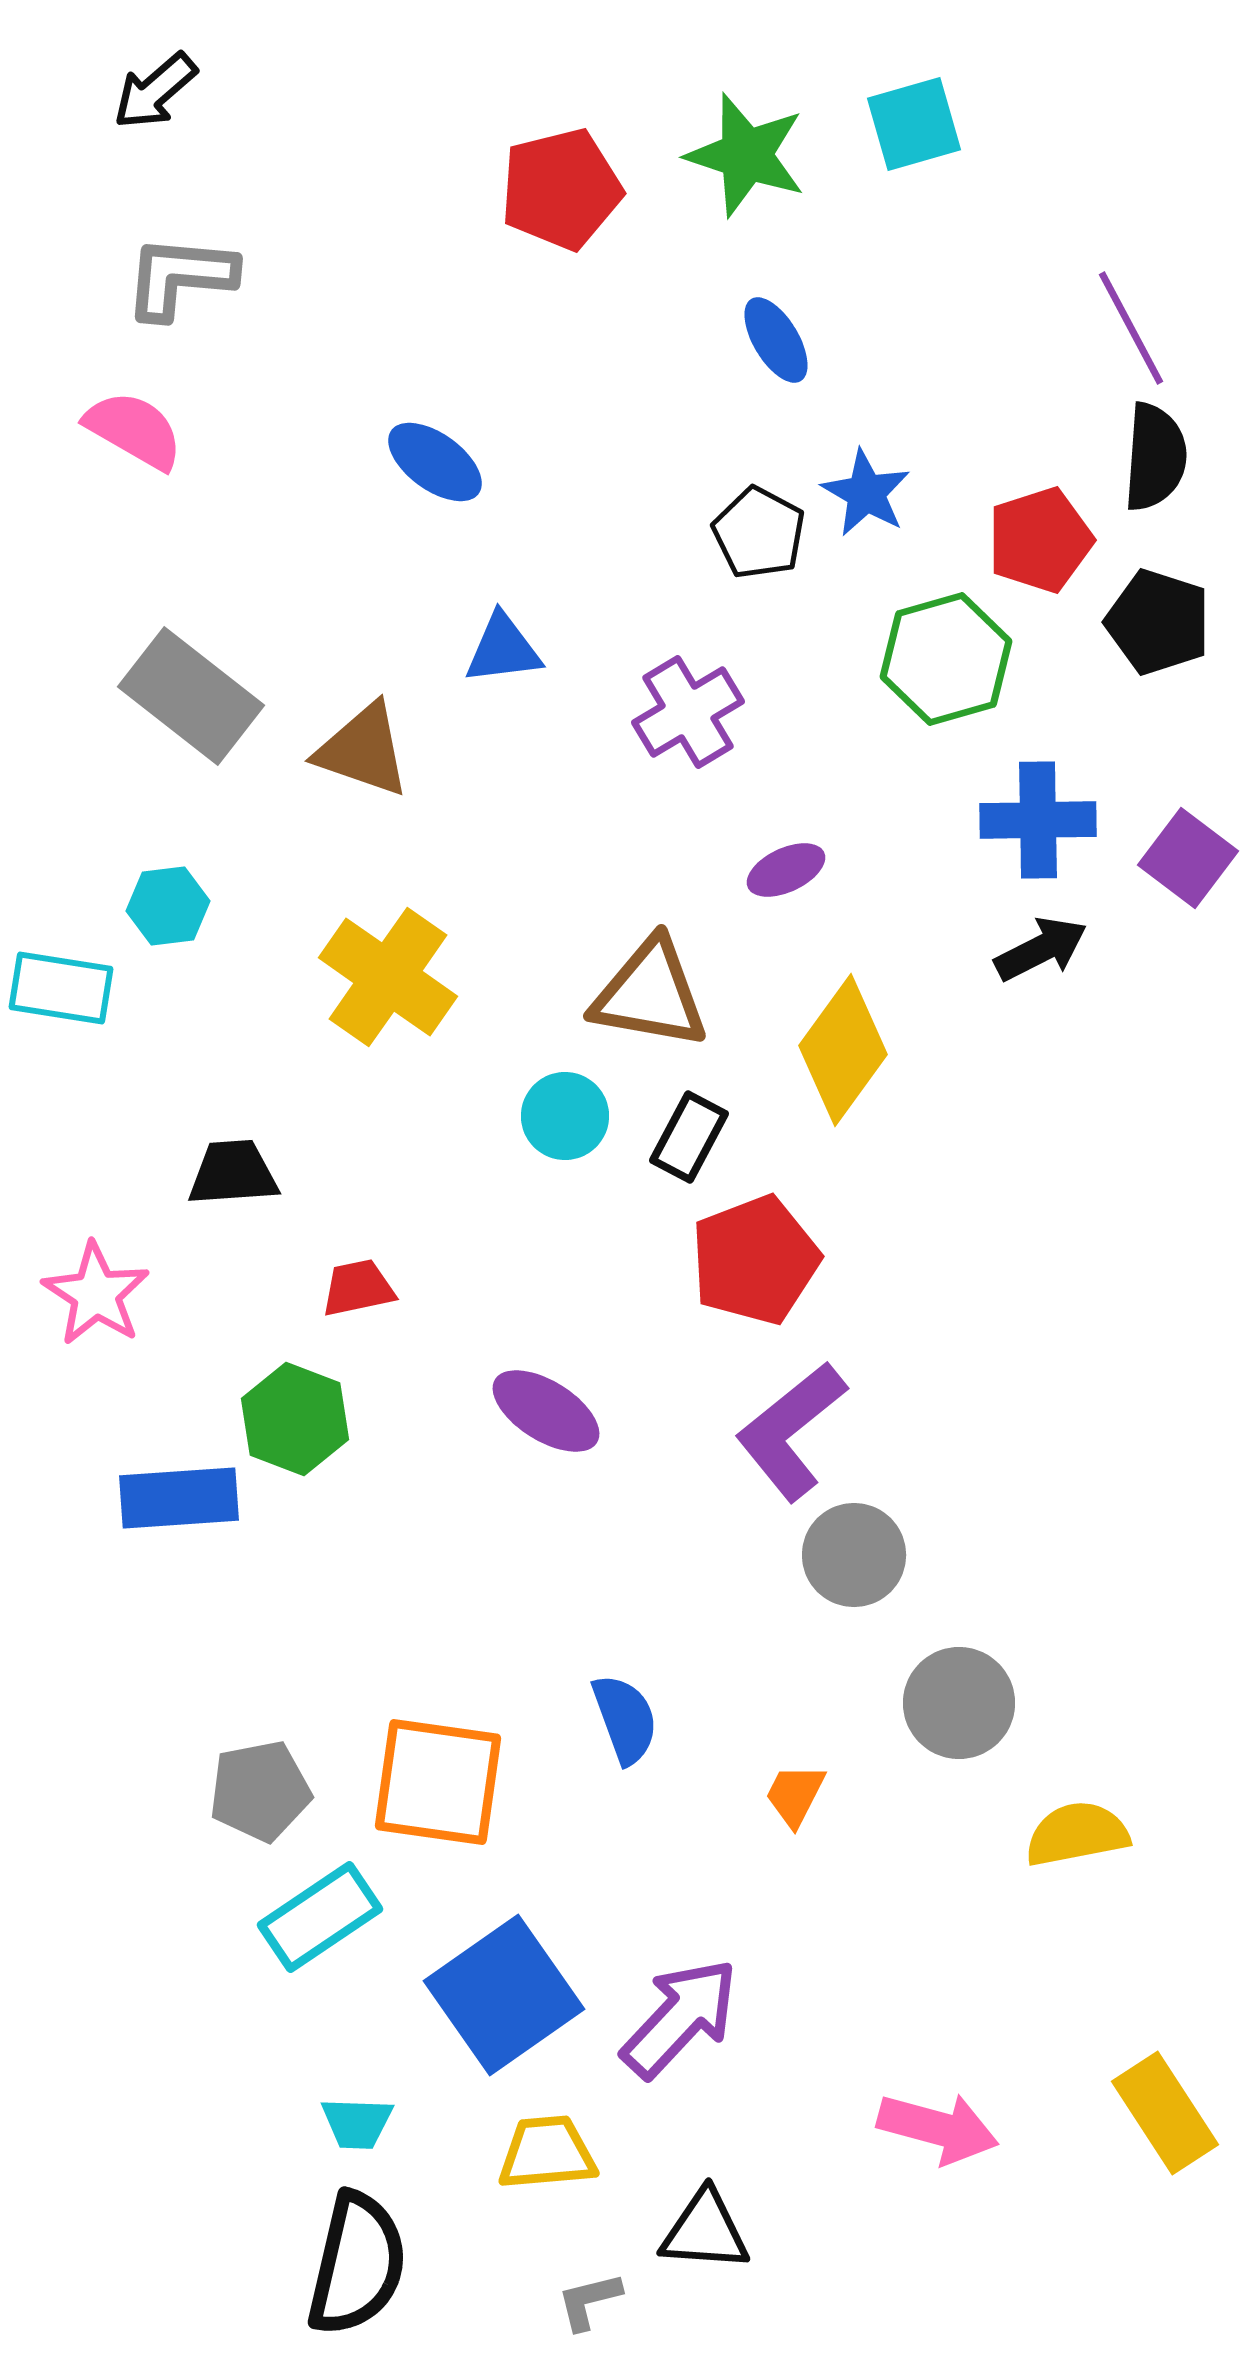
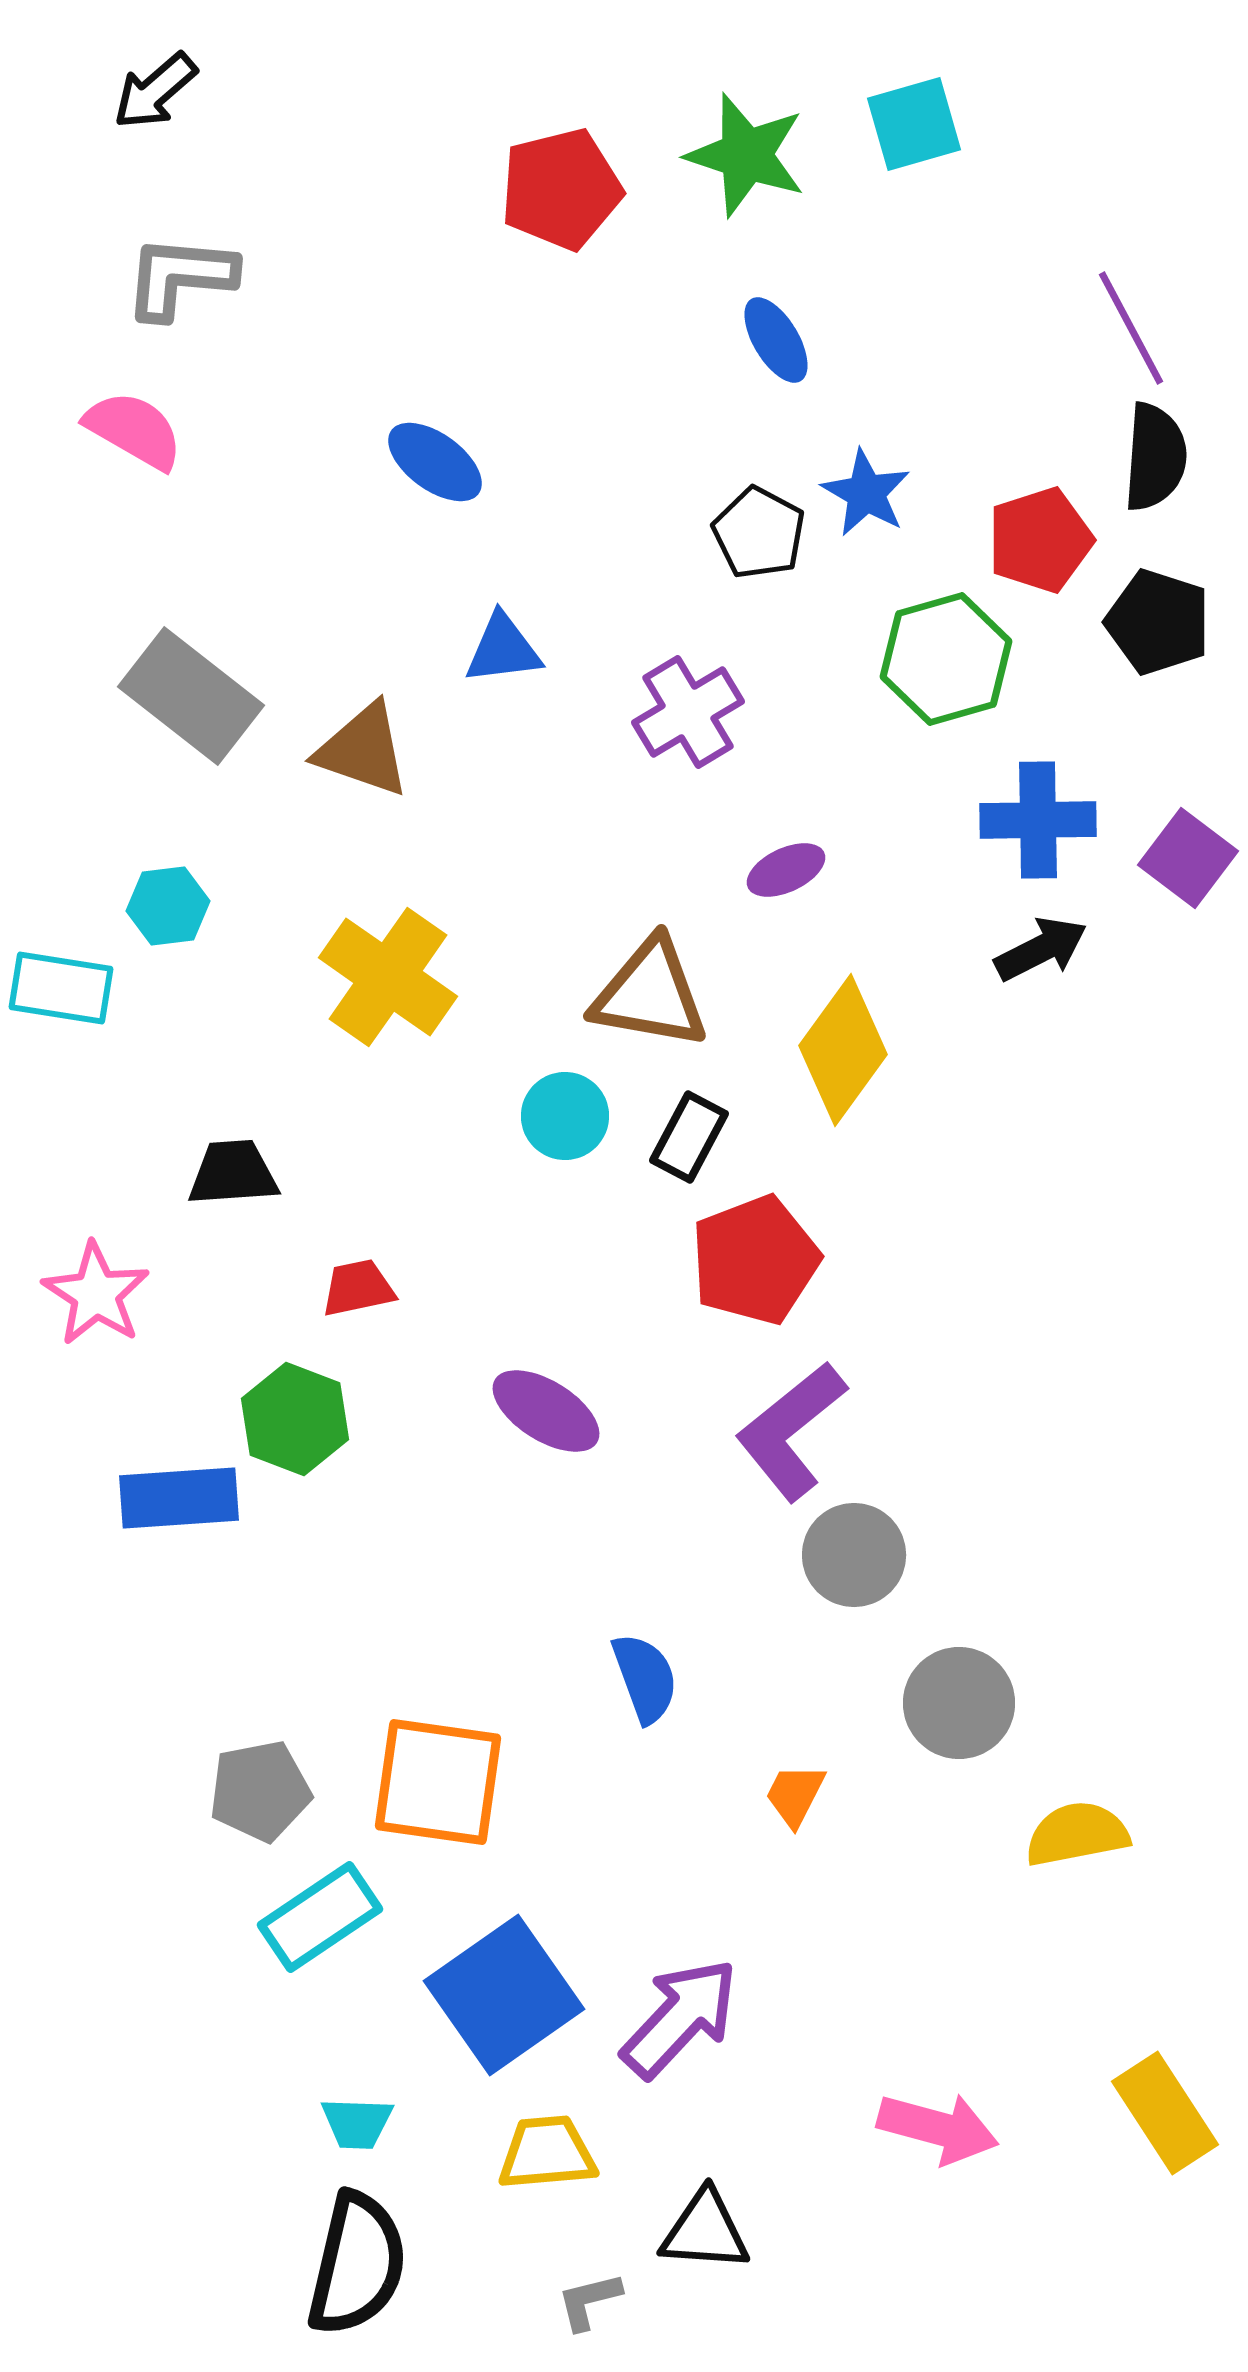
blue semicircle at (625, 1719): moved 20 px right, 41 px up
